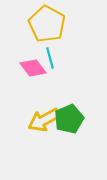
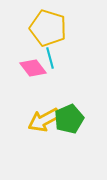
yellow pentagon: moved 1 px right, 4 px down; rotated 12 degrees counterclockwise
